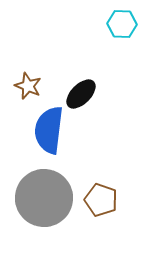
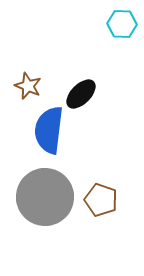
gray circle: moved 1 px right, 1 px up
